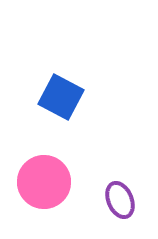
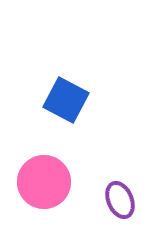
blue square: moved 5 px right, 3 px down
